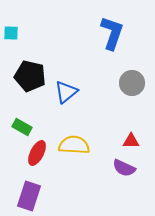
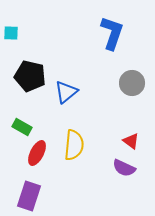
red triangle: rotated 36 degrees clockwise
yellow semicircle: rotated 92 degrees clockwise
